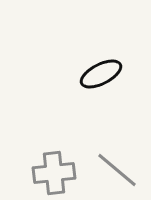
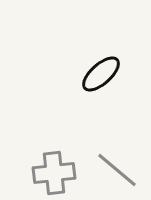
black ellipse: rotated 15 degrees counterclockwise
